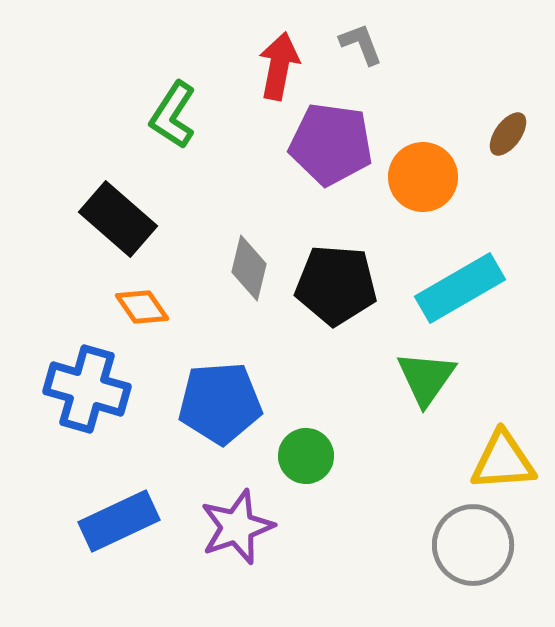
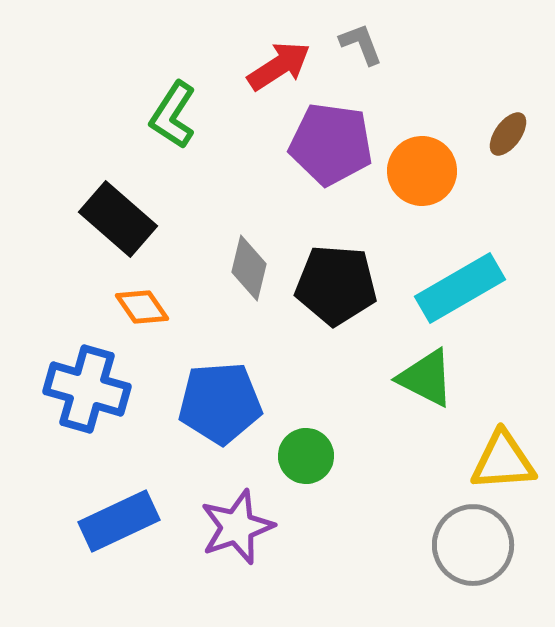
red arrow: rotated 46 degrees clockwise
orange circle: moved 1 px left, 6 px up
green triangle: rotated 38 degrees counterclockwise
